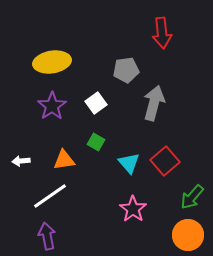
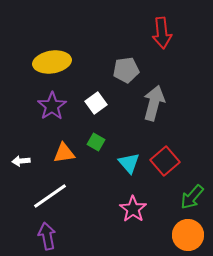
orange triangle: moved 7 px up
